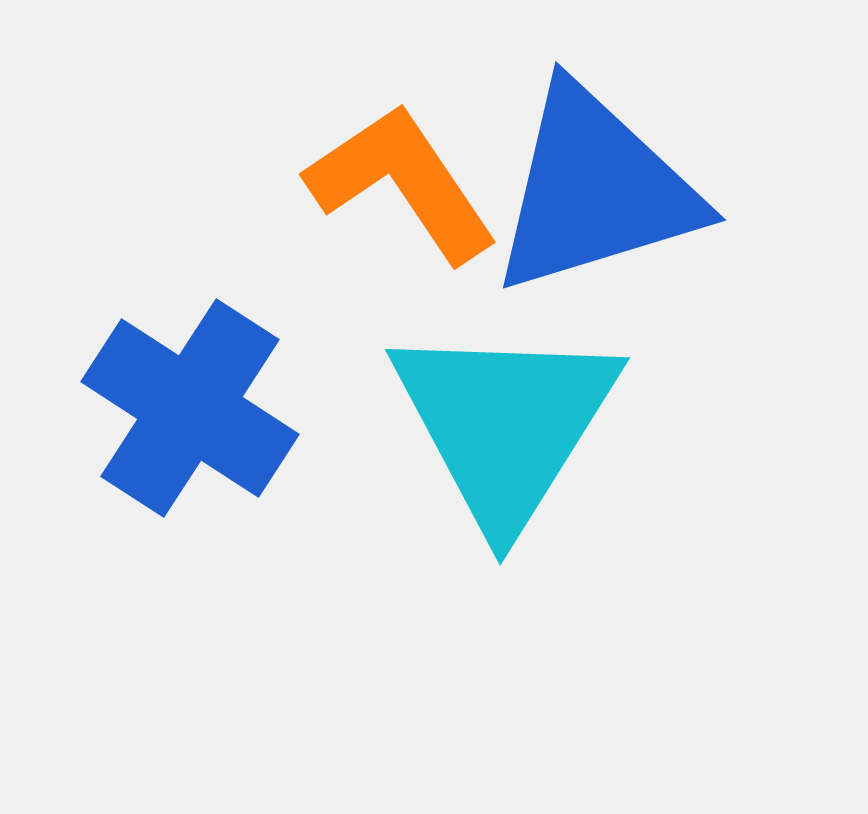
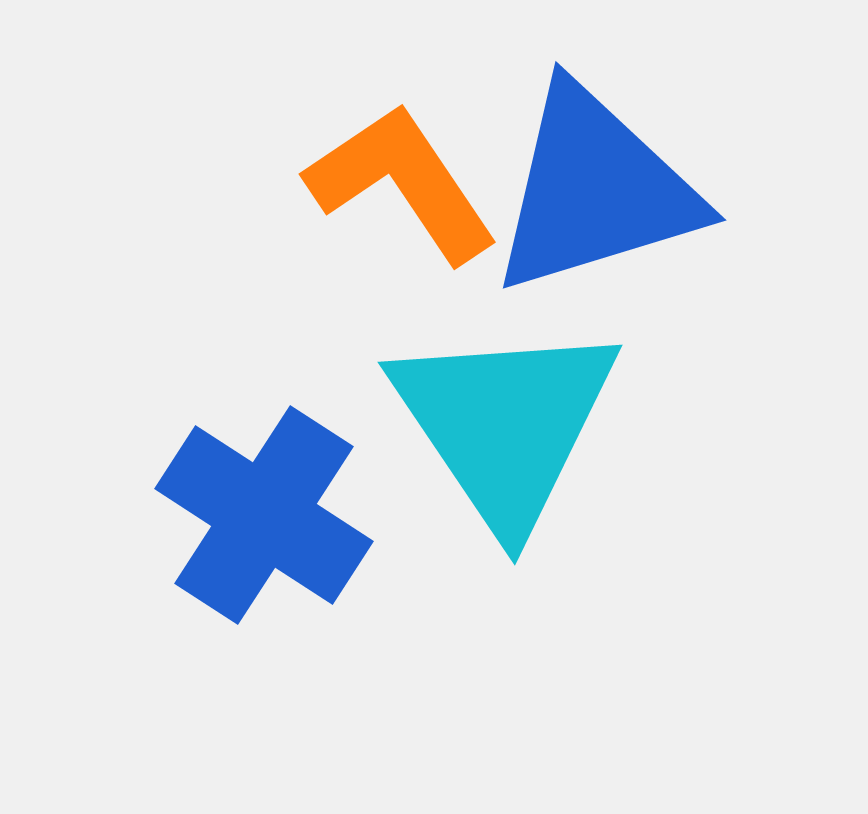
blue cross: moved 74 px right, 107 px down
cyan triangle: rotated 6 degrees counterclockwise
